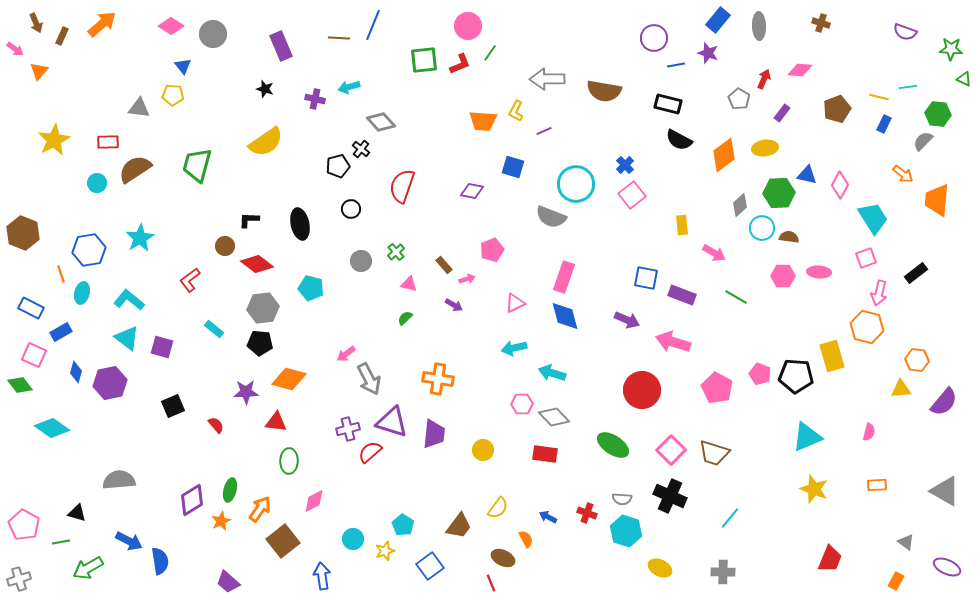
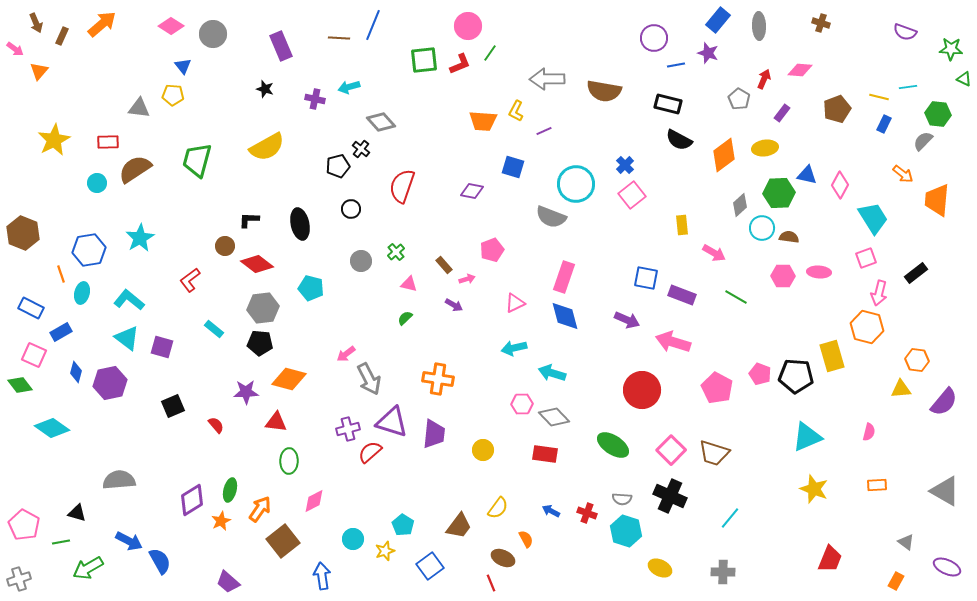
yellow semicircle at (266, 142): moved 1 px right, 5 px down; rotated 6 degrees clockwise
green trapezoid at (197, 165): moved 5 px up
blue arrow at (548, 517): moved 3 px right, 6 px up
blue semicircle at (160, 561): rotated 20 degrees counterclockwise
